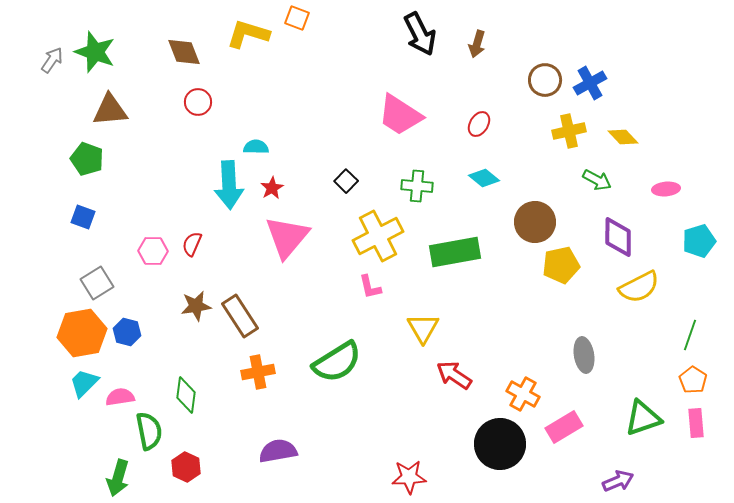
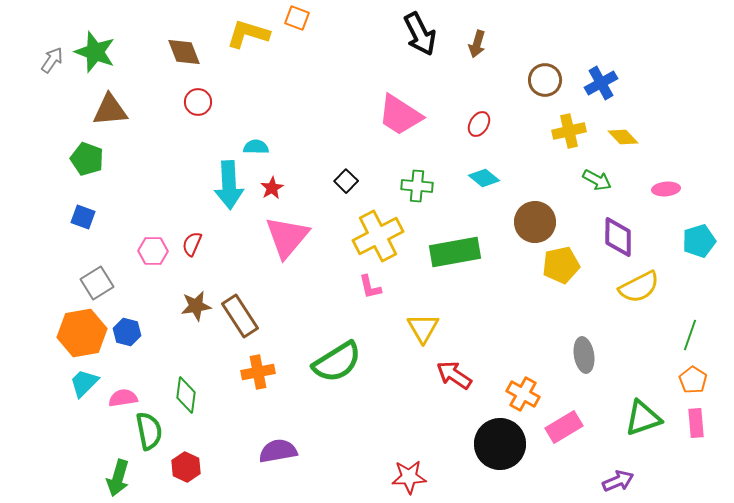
blue cross at (590, 83): moved 11 px right
pink semicircle at (120, 397): moved 3 px right, 1 px down
